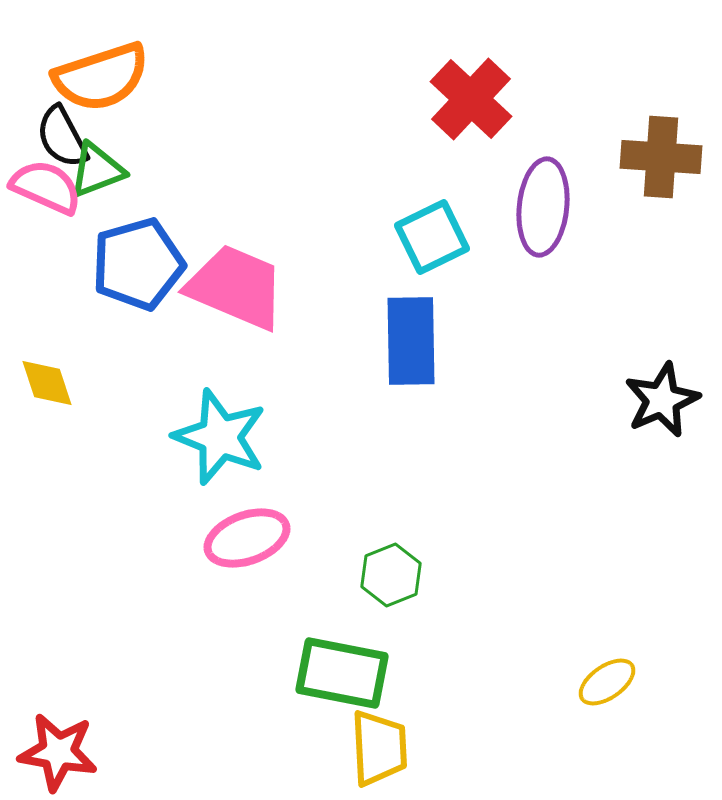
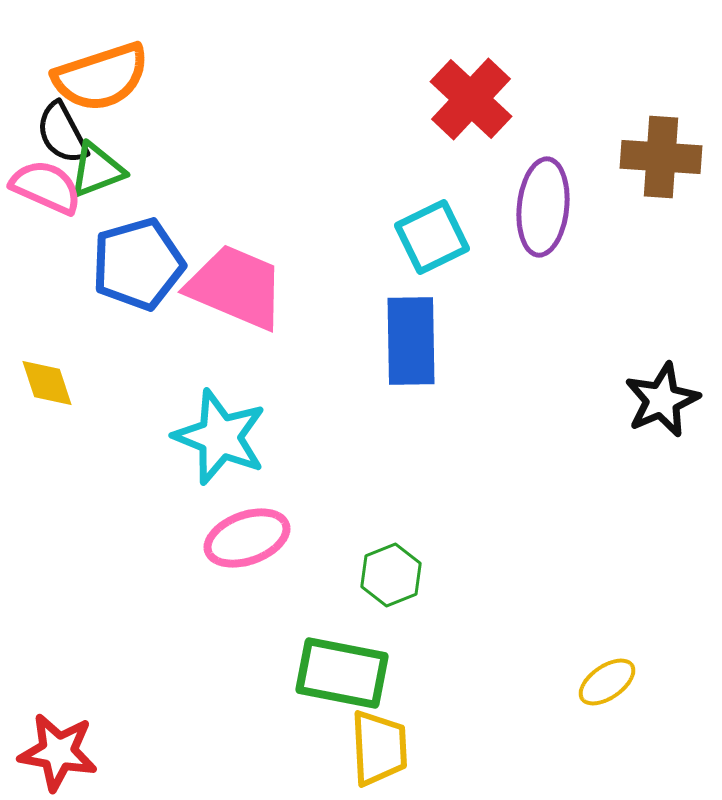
black semicircle: moved 4 px up
